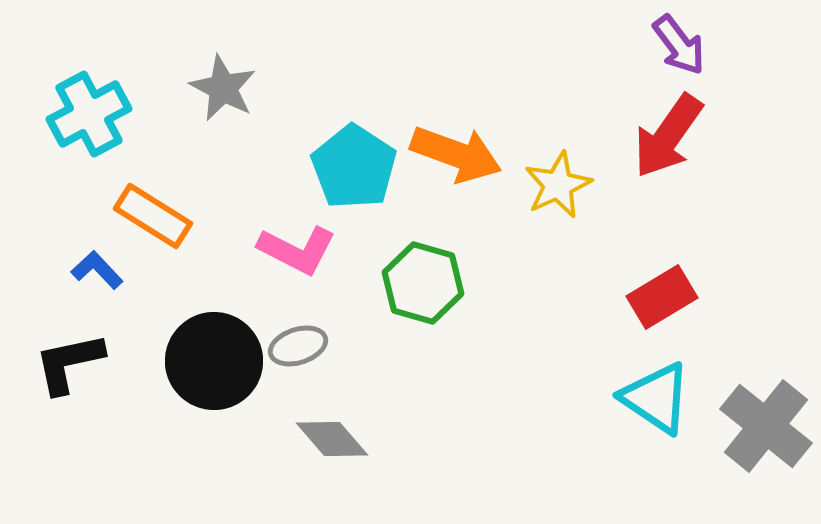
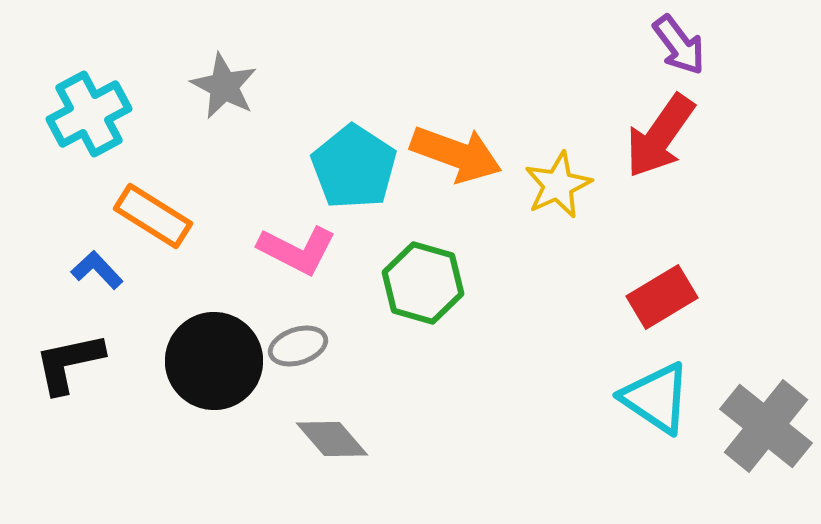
gray star: moved 1 px right, 2 px up
red arrow: moved 8 px left
